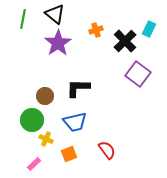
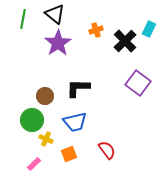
purple square: moved 9 px down
